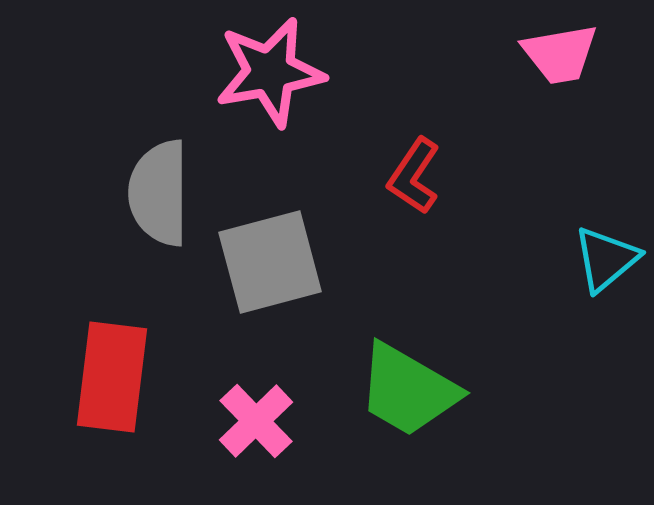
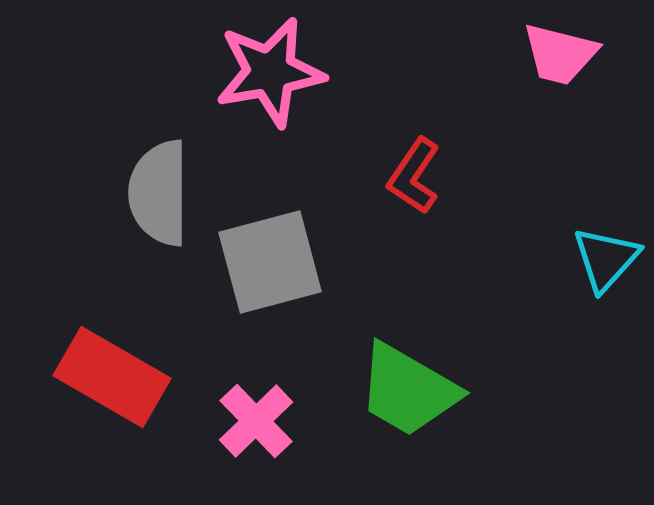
pink trapezoid: rotated 24 degrees clockwise
cyan triangle: rotated 8 degrees counterclockwise
red rectangle: rotated 67 degrees counterclockwise
